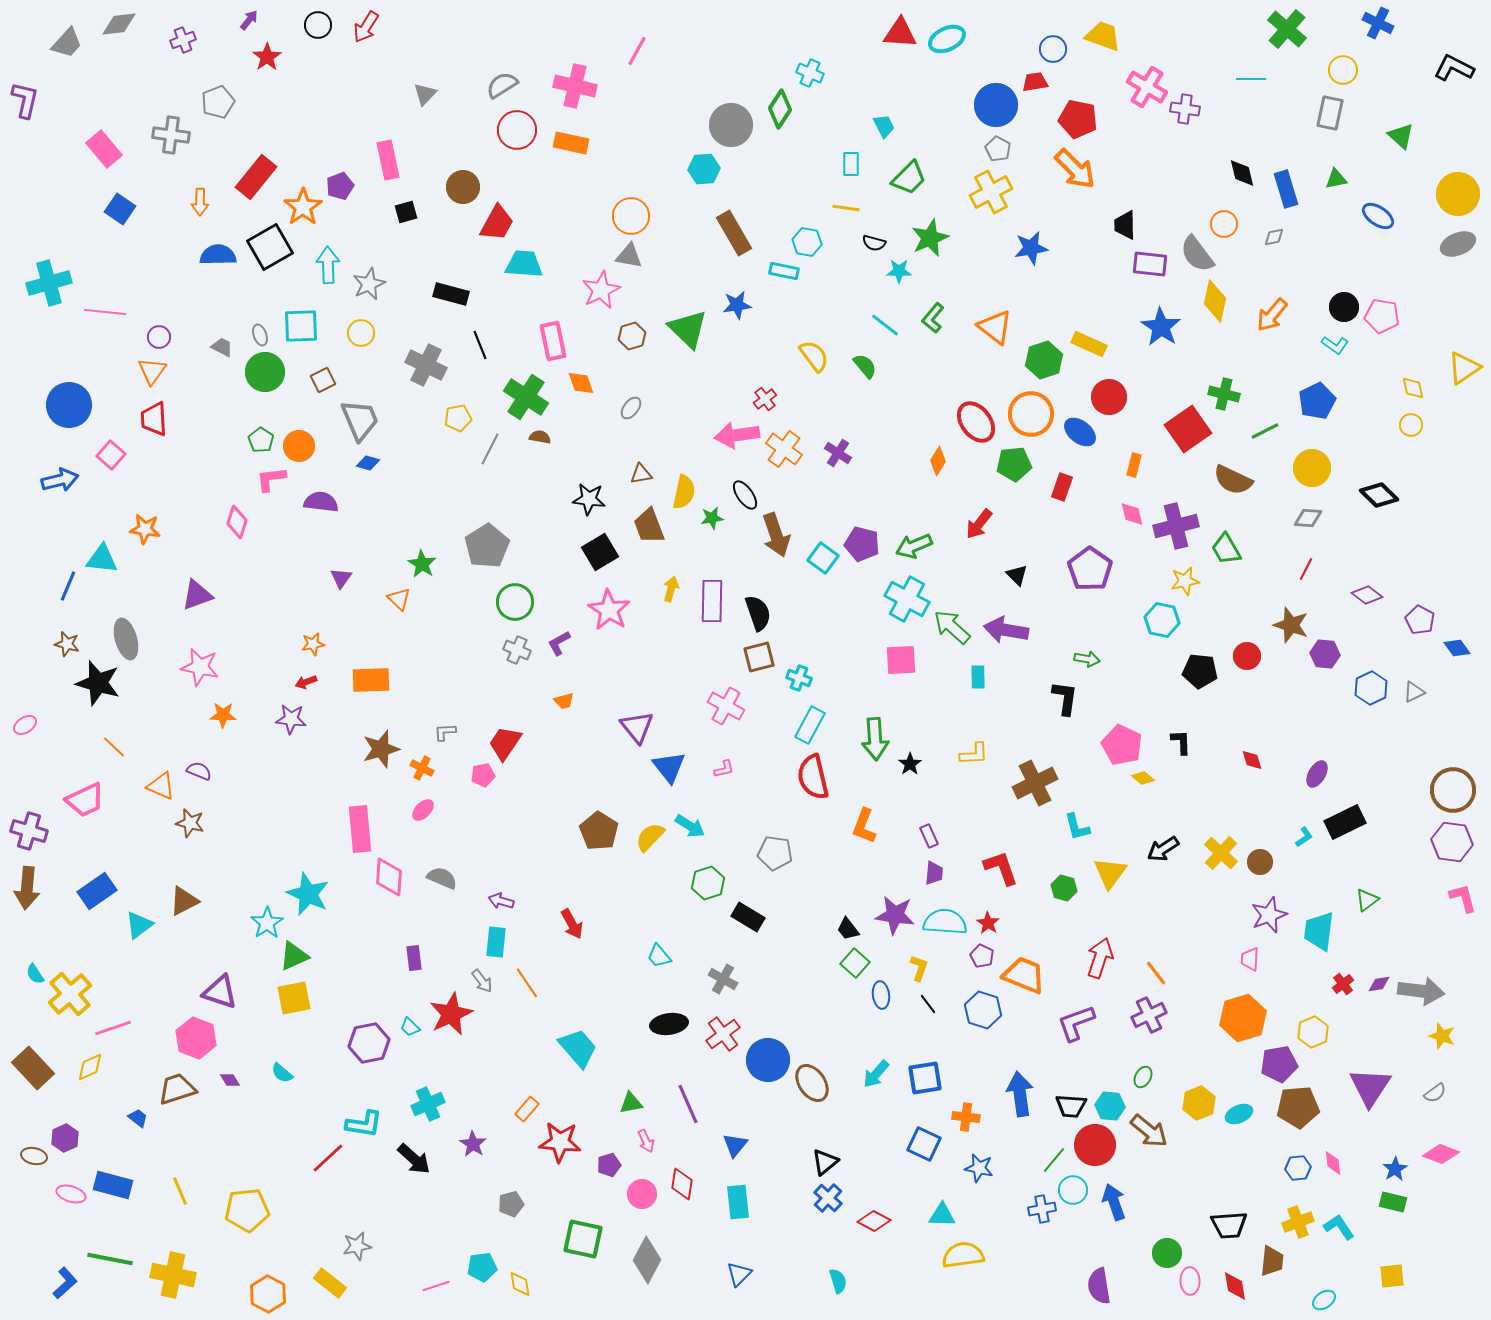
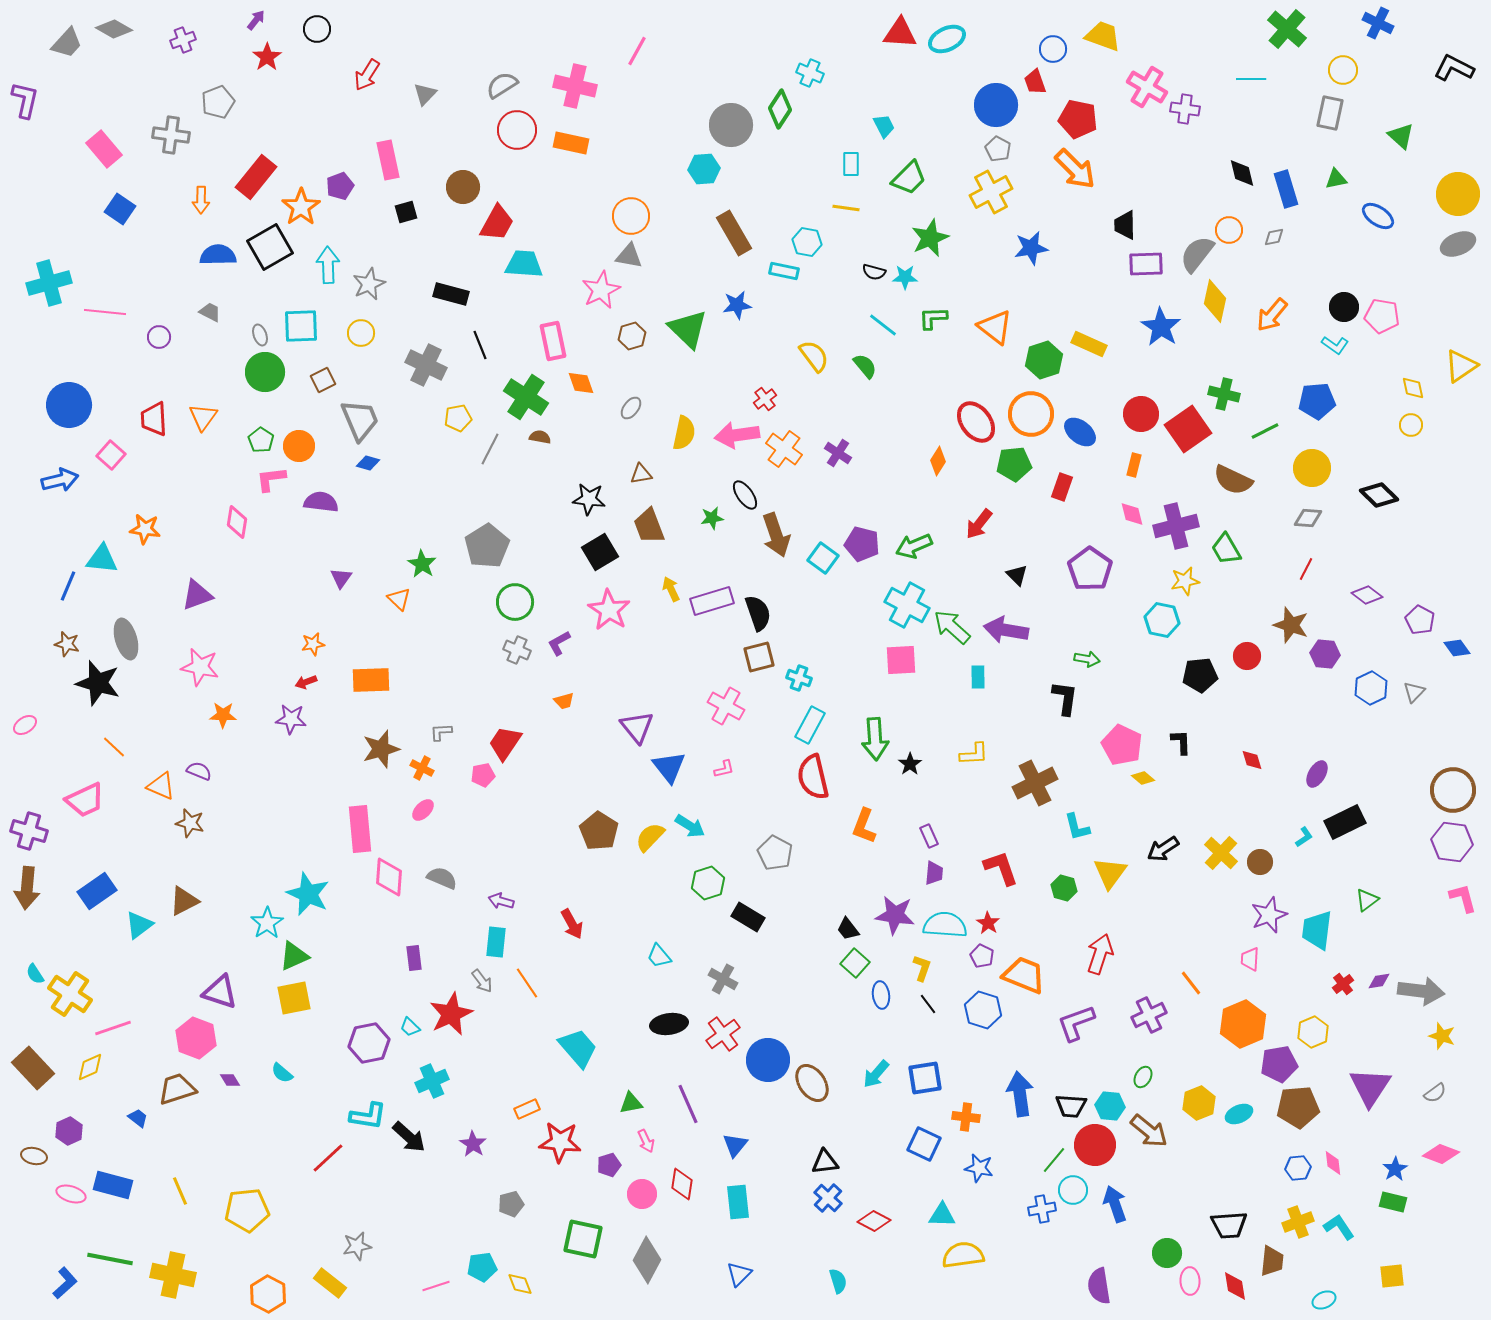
purple arrow at (249, 20): moved 7 px right
gray diamond at (119, 24): moved 5 px left, 5 px down; rotated 36 degrees clockwise
black circle at (318, 25): moved 1 px left, 4 px down
red arrow at (366, 27): moved 1 px right, 48 px down
red trapezoid at (1035, 82): rotated 100 degrees counterclockwise
orange arrow at (200, 202): moved 1 px right, 2 px up
orange star at (303, 207): moved 2 px left
orange circle at (1224, 224): moved 5 px right, 6 px down
black semicircle at (874, 243): moved 29 px down
gray semicircle at (1197, 254): rotated 75 degrees clockwise
purple rectangle at (1150, 264): moved 4 px left; rotated 8 degrees counterclockwise
cyan star at (899, 271): moved 6 px right, 6 px down
green L-shape at (933, 318): rotated 48 degrees clockwise
cyan line at (885, 325): moved 2 px left
gray trapezoid at (222, 347): moved 12 px left, 35 px up
yellow triangle at (1464, 368): moved 3 px left, 2 px up
orange triangle at (152, 371): moved 51 px right, 46 px down
red circle at (1109, 397): moved 32 px right, 17 px down
blue pentagon at (1317, 401): rotated 21 degrees clockwise
yellow semicircle at (684, 492): moved 59 px up
pink diamond at (237, 522): rotated 8 degrees counterclockwise
yellow arrow at (671, 589): rotated 40 degrees counterclockwise
cyan cross at (907, 599): moved 6 px down
purple rectangle at (712, 601): rotated 72 degrees clockwise
black pentagon at (1200, 671): moved 4 px down; rotated 12 degrees counterclockwise
gray triangle at (1414, 692): rotated 20 degrees counterclockwise
gray L-shape at (445, 732): moved 4 px left
gray pentagon at (775, 853): rotated 20 degrees clockwise
cyan semicircle at (945, 922): moved 3 px down
cyan trapezoid at (1319, 931): moved 2 px left, 1 px up
red arrow at (1100, 958): moved 4 px up
yellow L-shape at (919, 968): moved 3 px right
orange line at (1156, 973): moved 35 px right, 10 px down
purple diamond at (1379, 984): moved 3 px up
yellow cross at (70, 994): rotated 15 degrees counterclockwise
orange hexagon at (1243, 1018): moved 6 px down; rotated 6 degrees counterclockwise
cyan cross at (428, 1104): moved 4 px right, 23 px up
orange rectangle at (527, 1109): rotated 25 degrees clockwise
cyan L-shape at (364, 1124): moved 4 px right, 8 px up
purple hexagon at (65, 1138): moved 4 px right, 7 px up
black arrow at (414, 1159): moved 5 px left, 22 px up
black triangle at (825, 1162): rotated 32 degrees clockwise
blue arrow at (1114, 1202): moved 1 px right, 2 px down
yellow diamond at (520, 1284): rotated 12 degrees counterclockwise
cyan ellipse at (1324, 1300): rotated 10 degrees clockwise
